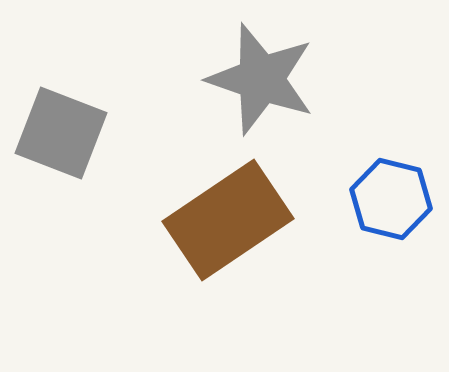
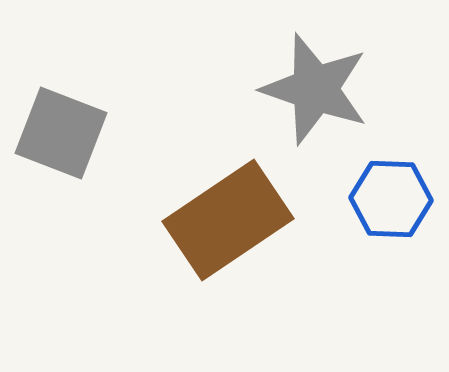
gray star: moved 54 px right, 10 px down
blue hexagon: rotated 12 degrees counterclockwise
